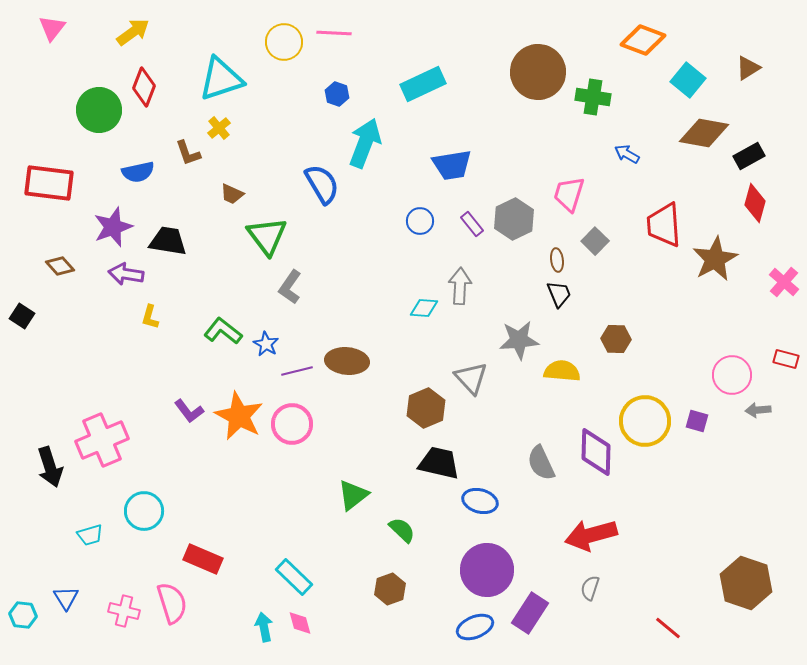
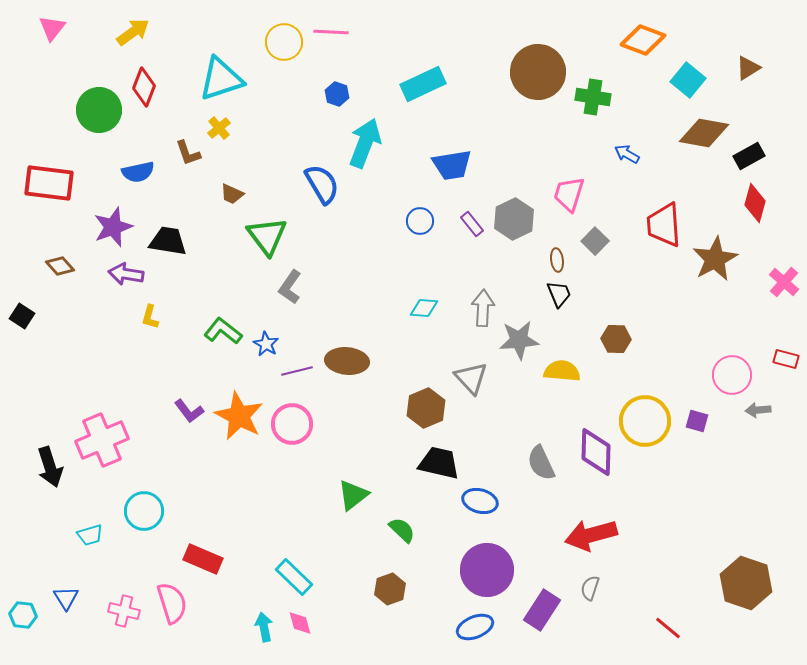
pink line at (334, 33): moved 3 px left, 1 px up
gray arrow at (460, 286): moved 23 px right, 22 px down
purple rectangle at (530, 613): moved 12 px right, 3 px up
